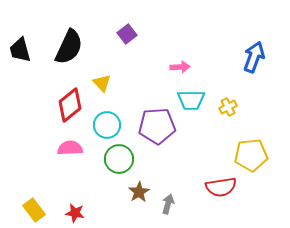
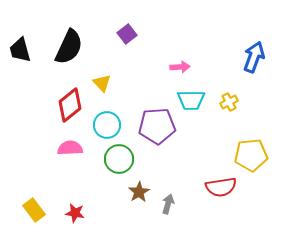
yellow cross: moved 1 px right, 5 px up
